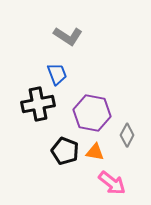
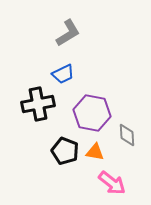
gray L-shape: moved 3 px up; rotated 64 degrees counterclockwise
blue trapezoid: moved 6 px right; rotated 85 degrees clockwise
gray diamond: rotated 30 degrees counterclockwise
